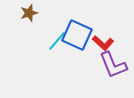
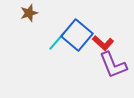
blue square: rotated 16 degrees clockwise
